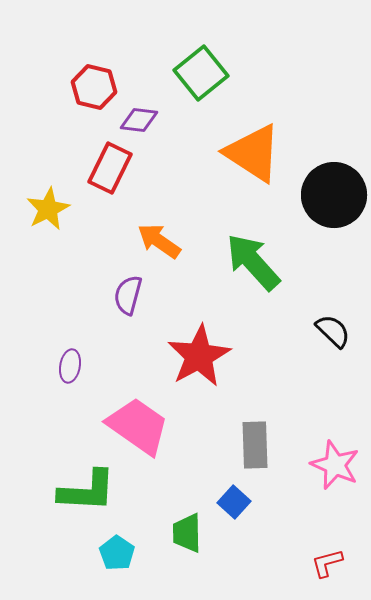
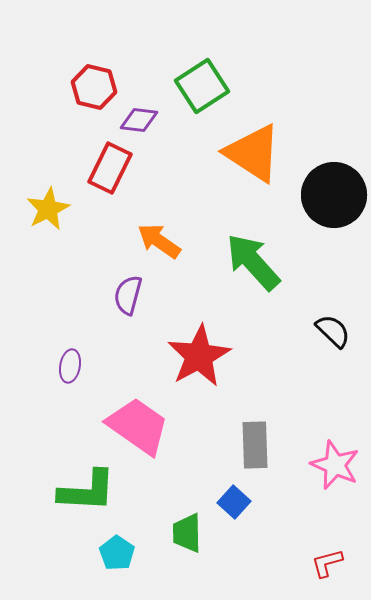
green square: moved 1 px right, 13 px down; rotated 6 degrees clockwise
